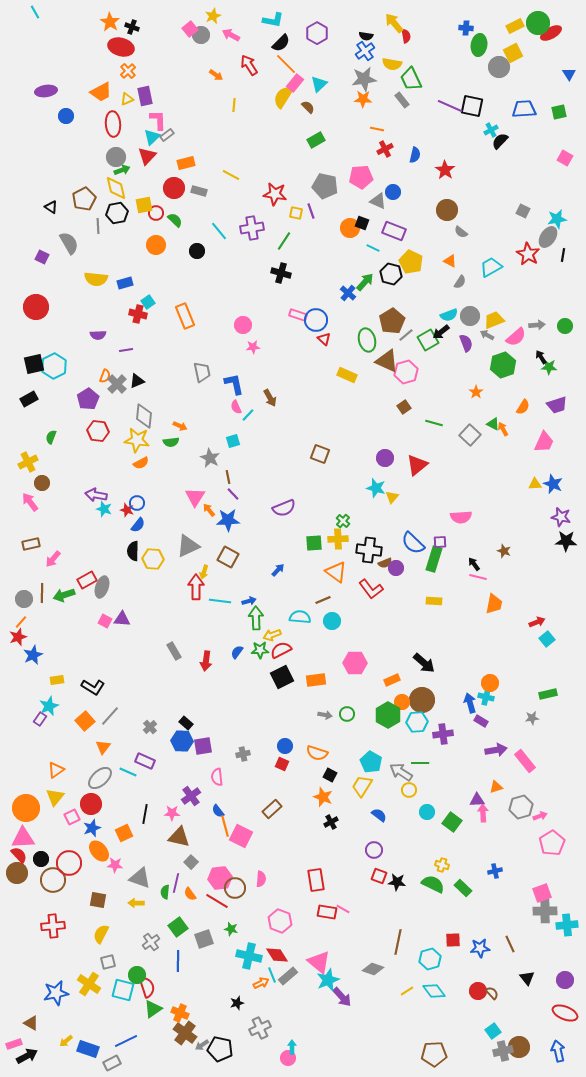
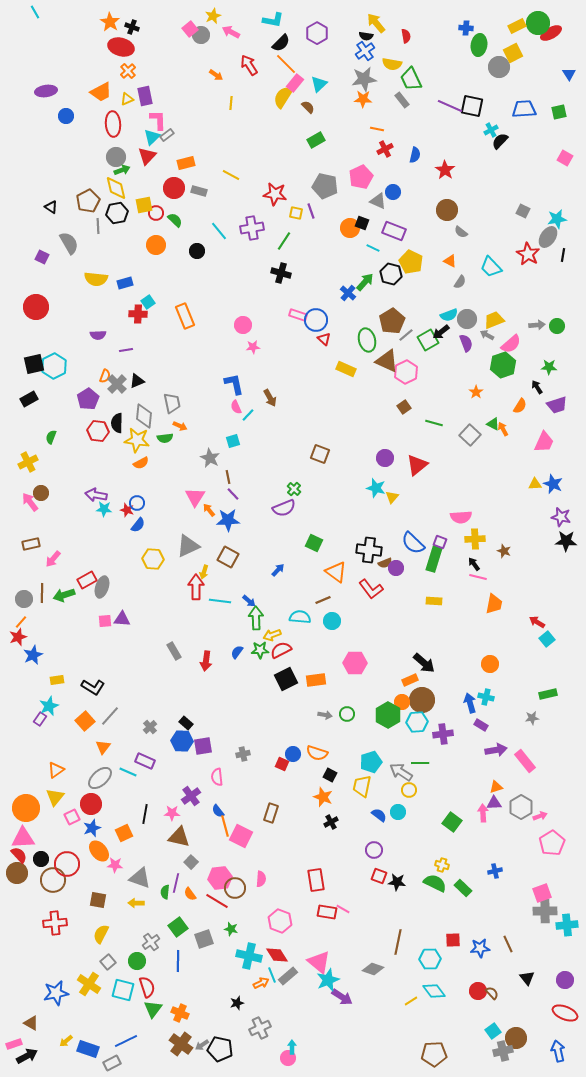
yellow arrow at (394, 23): moved 18 px left
yellow rectangle at (515, 26): moved 2 px right
pink arrow at (231, 35): moved 3 px up
yellow line at (234, 105): moved 3 px left, 2 px up
pink pentagon at (361, 177): rotated 20 degrees counterclockwise
brown pentagon at (84, 199): moved 4 px right, 2 px down
cyan trapezoid at (491, 267): rotated 105 degrees counterclockwise
red cross at (138, 314): rotated 12 degrees counterclockwise
gray circle at (470, 316): moved 3 px left, 3 px down
green circle at (565, 326): moved 8 px left
pink semicircle at (516, 337): moved 5 px left, 7 px down
black arrow at (541, 357): moved 4 px left, 30 px down
gray trapezoid at (202, 372): moved 30 px left, 31 px down
pink hexagon at (406, 372): rotated 10 degrees counterclockwise
yellow rectangle at (347, 375): moved 1 px left, 6 px up
orange semicircle at (523, 407): moved 3 px left, 1 px up
green semicircle at (171, 442): moved 6 px left, 4 px up
brown circle at (42, 483): moved 1 px left, 10 px down
cyan star at (104, 509): rotated 14 degrees counterclockwise
green cross at (343, 521): moved 49 px left, 32 px up
yellow cross at (338, 539): moved 137 px right
purple square at (440, 542): rotated 24 degrees clockwise
green square at (314, 543): rotated 30 degrees clockwise
black semicircle at (133, 551): moved 16 px left, 128 px up
blue arrow at (249, 601): rotated 56 degrees clockwise
pink square at (105, 621): rotated 32 degrees counterclockwise
red arrow at (537, 622): rotated 126 degrees counterclockwise
black square at (282, 677): moved 4 px right, 2 px down
orange rectangle at (392, 680): moved 18 px right
orange circle at (490, 683): moved 19 px up
purple rectangle at (481, 721): moved 4 px down
blue circle at (285, 746): moved 8 px right, 8 px down
cyan pentagon at (371, 762): rotated 25 degrees clockwise
yellow trapezoid at (362, 786): rotated 20 degrees counterclockwise
purple triangle at (477, 800): moved 17 px right, 3 px down
gray hexagon at (521, 807): rotated 15 degrees counterclockwise
brown rectangle at (272, 809): moved 1 px left, 4 px down; rotated 30 degrees counterclockwise
cyan circle at (427, 812): moved 29 px left
red circle at (69, 863): moved 2 px left, 1 px down
green semicircle at (433, 884): moved 2 px right, 1 px up
red cross at (53, 926): moved 2 px right, 3 px up
brown line at (510, 944): moved 2 px left
cyan hexagon at (430, 959): rotated 15 degrees clockwise
gray square at (108, 962): rotated 28 degrees counterclockwise
green circle at (137, 975): moved 14 px up
yellow line at (407, 991): moved 4 px right, 10 px down
purple arrow at (342, 997): rotated 15 degrees counterclockwise
green triangle at (153, 1009): rotated 18 degrees counterclockwise
brown cross at (185, 1033): moved 4 px left, 11 px down
brown circle at (519, 1047): moved 3 px left, 9 px up
